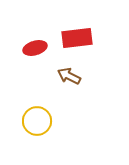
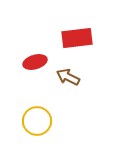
red ellipse: moved 14 px down
brown arrow: moved 1 px left, 1 px down
